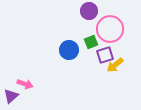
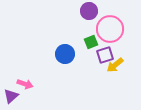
blue circle: moved 4 px left, 4 px down
